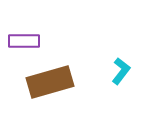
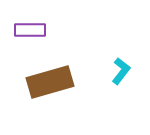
purple rectangle: moved 6 px right, 11 px up
